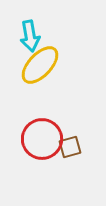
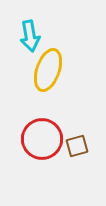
yellow ellipse: moved 8 px right, 5 px down; rotated 24 degrees counterclockwise
brown square: moved 7 px right, 1 px up
